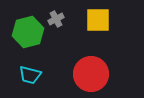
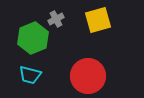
yellow square: rotated 16 degrees counterclockwise
green hexagon: moved 5 px right, 6 px down; rotated 8 degrees counterclockwise
red circle: moved 3 px left, 2 px down
